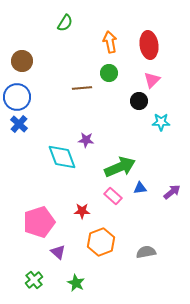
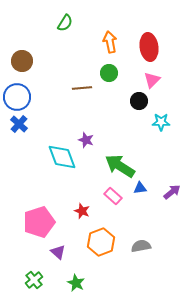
red ellipse: moved 2 px down
purple star: rotated 14 degrees clockwise
green arrow: moved 1 px up; rotated 124 degrees counterclockwise
red star: rotated 21 degrees clockwise
gray semicircle: moved 5 px left, 6 px up
